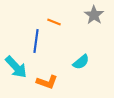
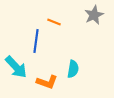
gray star: rotated 12 degrees clockwise
cyan semicircle: moved 8 px left, 7 px down; rotated 42 degrees counterclockwise
